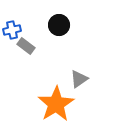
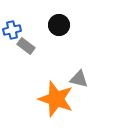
gray triangle: rotated 48 degrees clockwise
orange star: moved 5 px up; rotated 21 degrees counterclockwise
